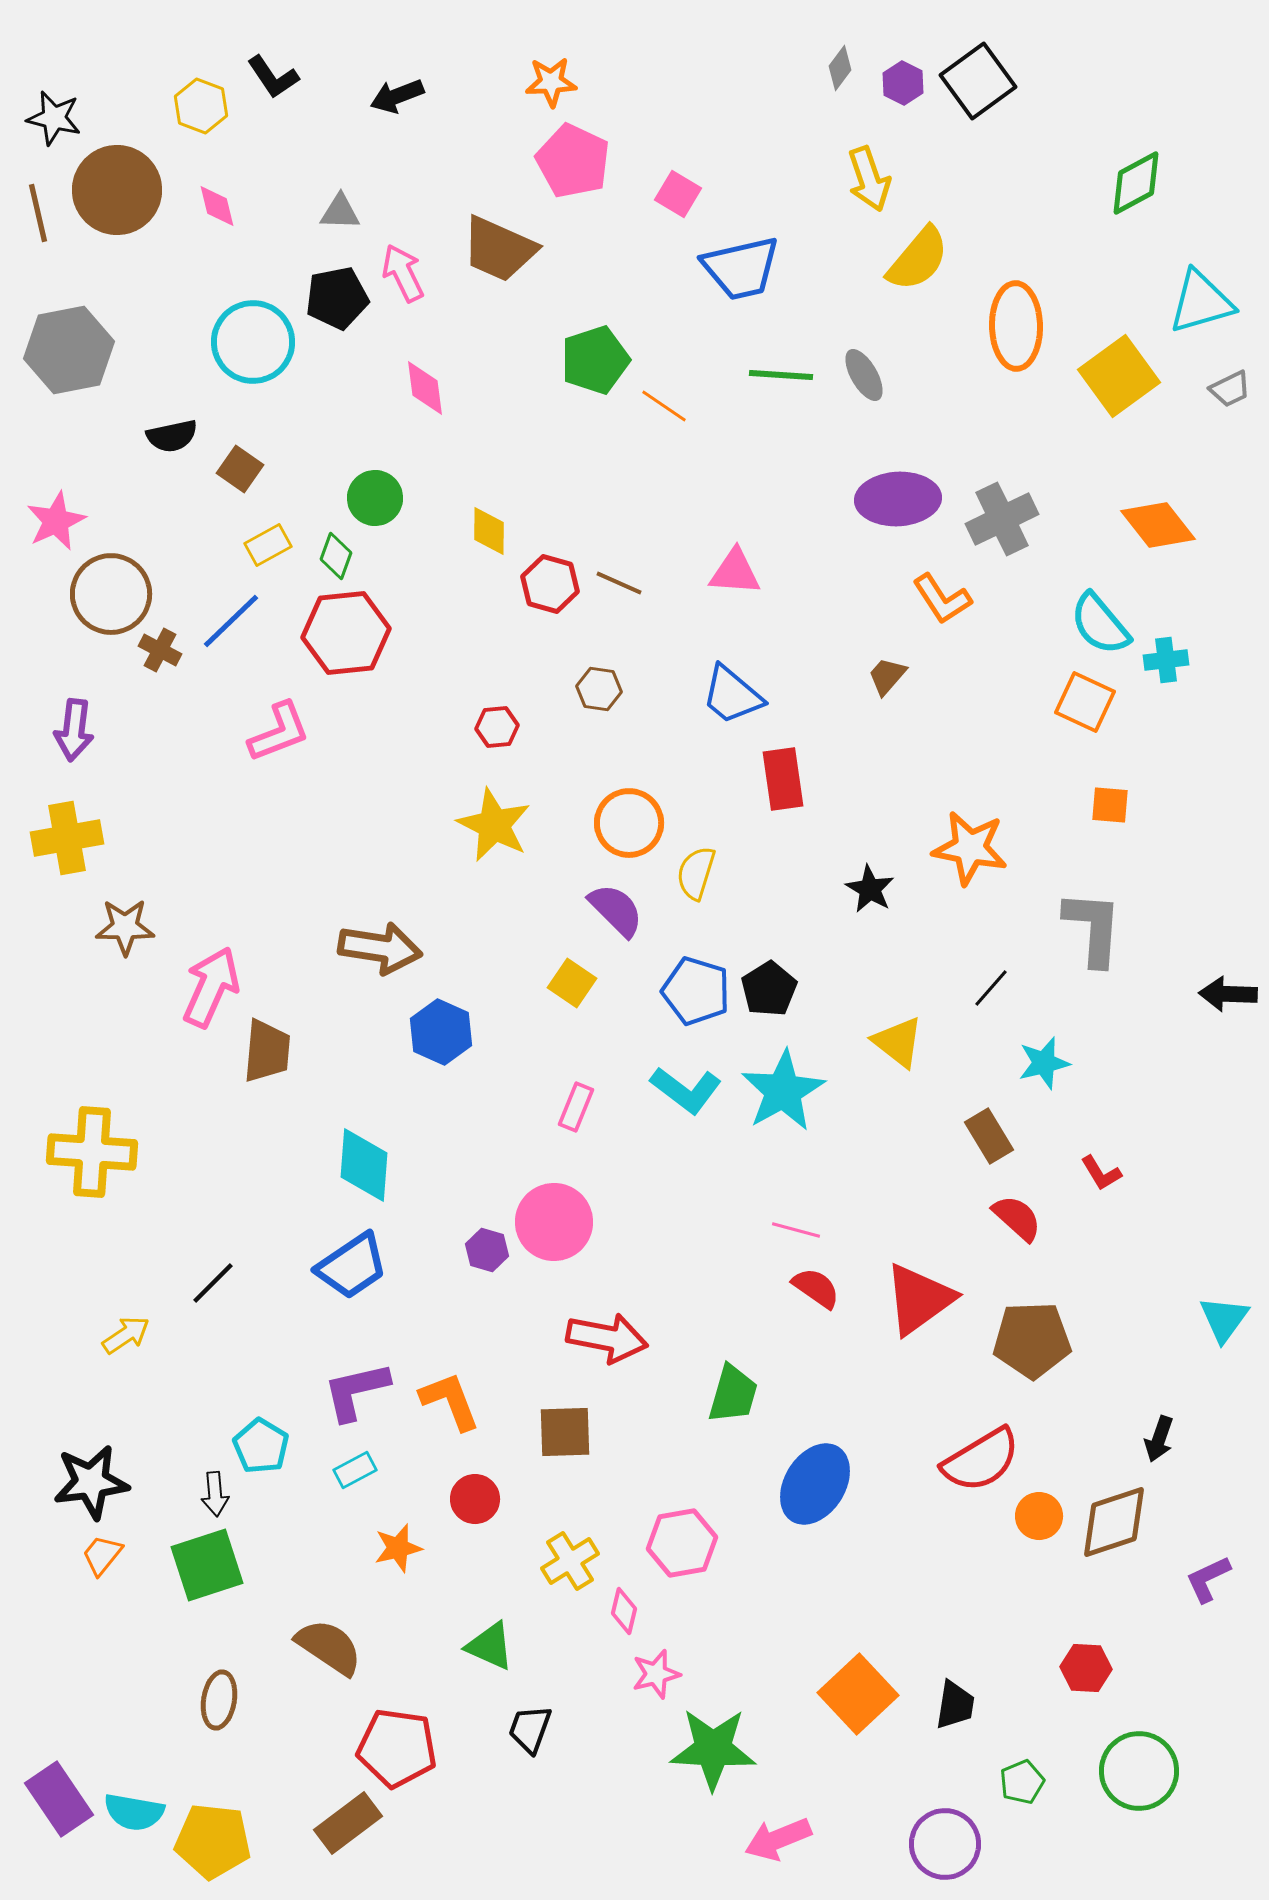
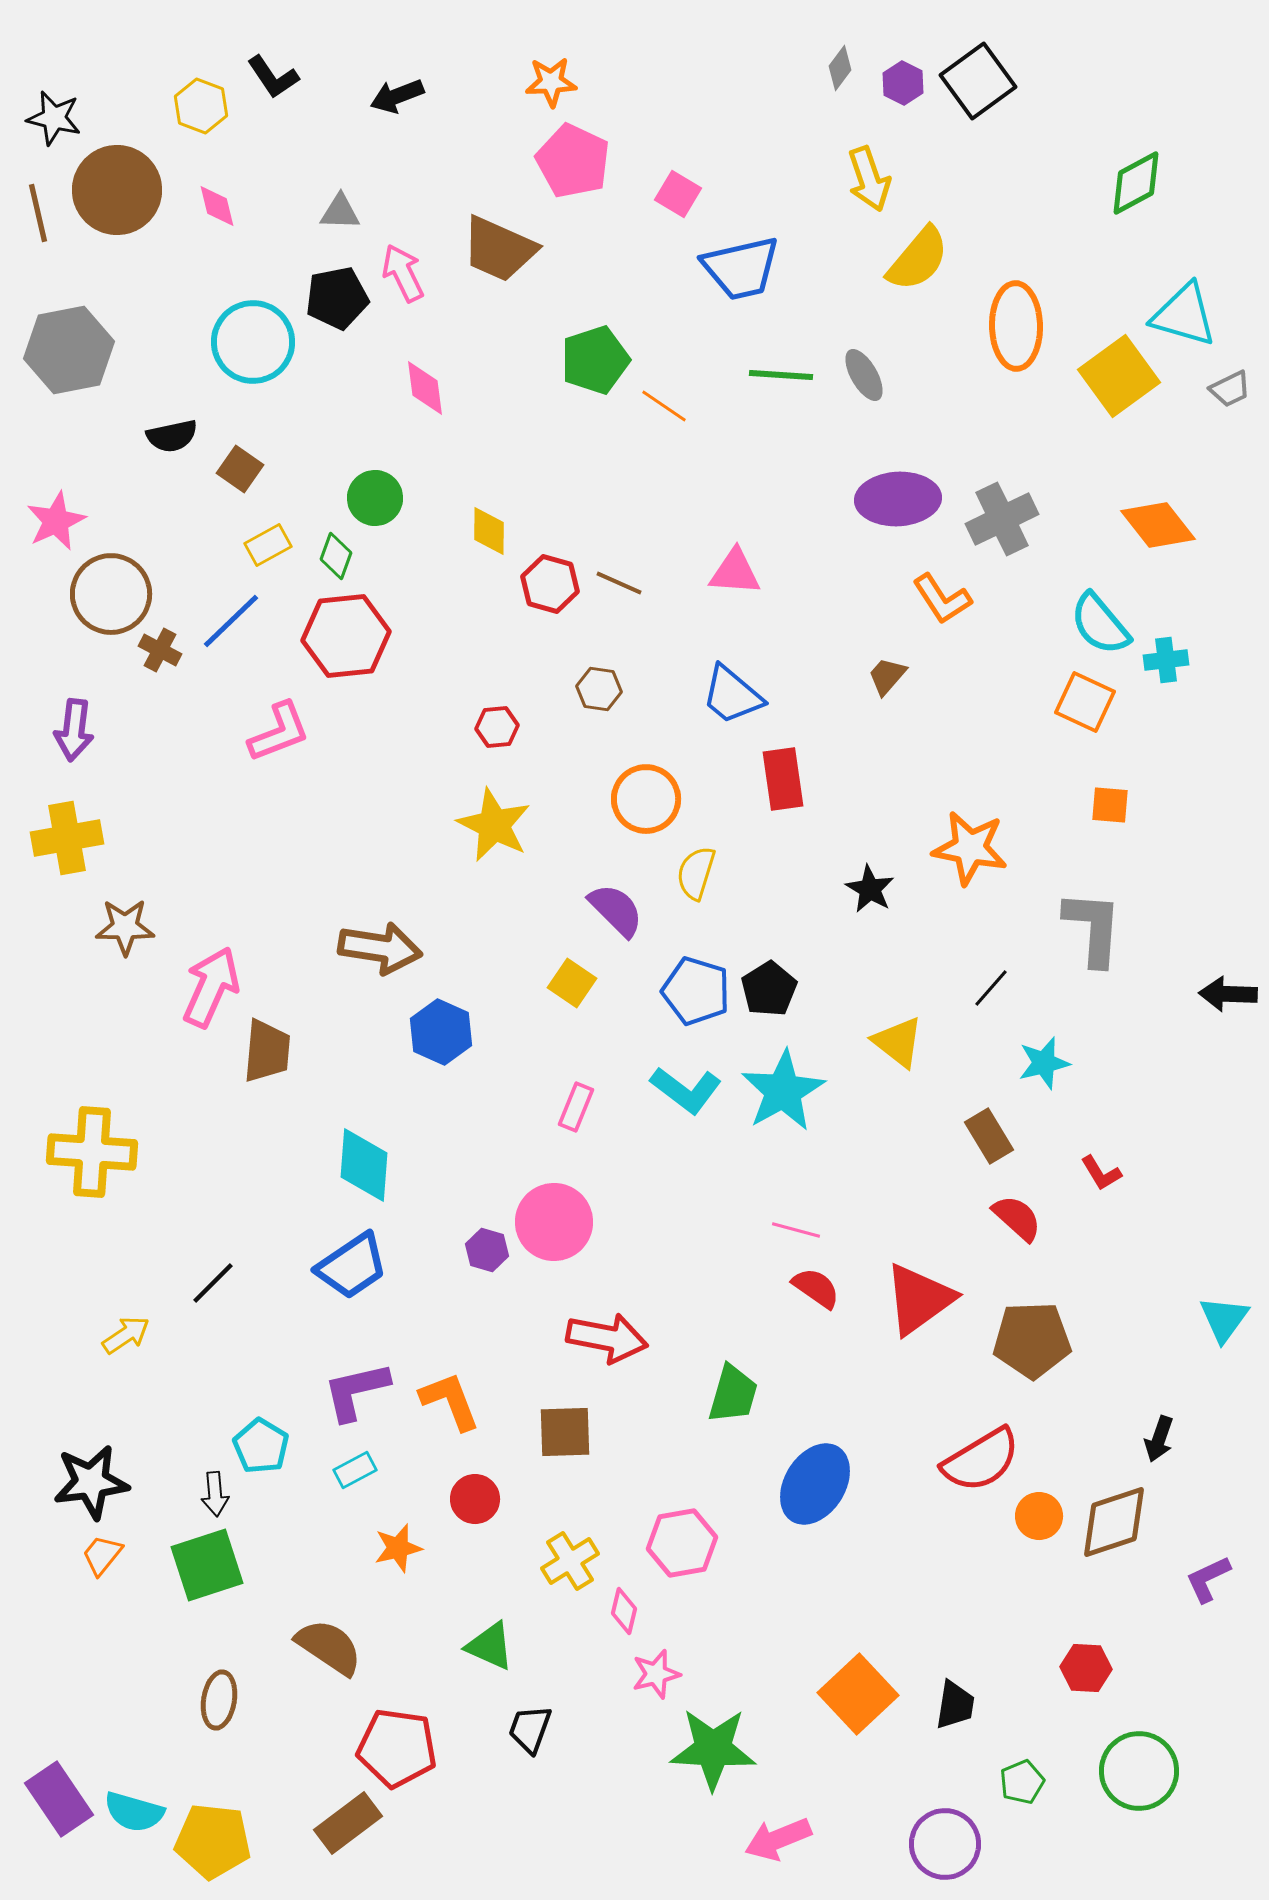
cyan triangle at (1201, 302): moved 17 px left, 13 px down; rotated 32 degrees clockwise
red hexagon at (346, 633): moved 3 px down
orange circle at (629, 823): moved 17 px right, 24 px up
cyan semicircle at (134, 1812): rotated 6 degrees clockwise
